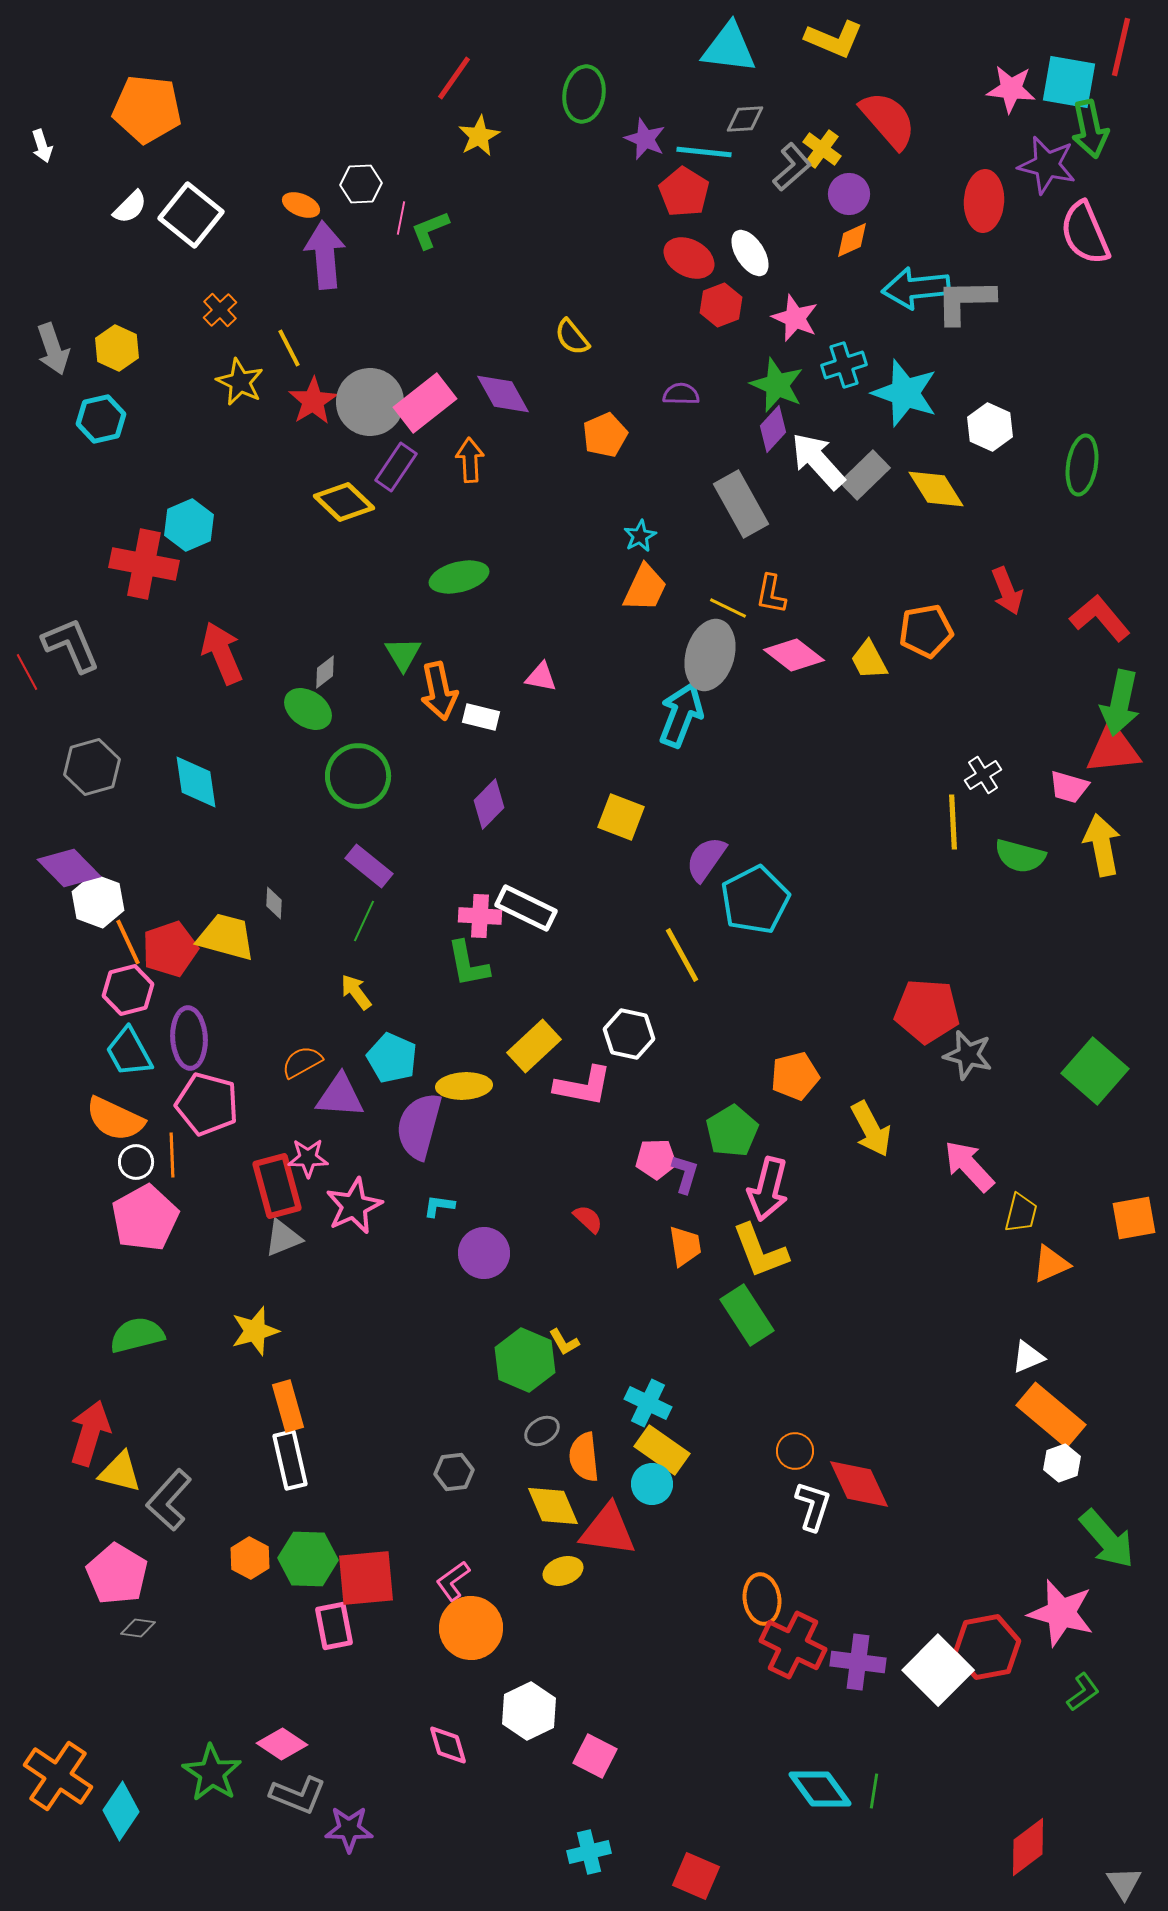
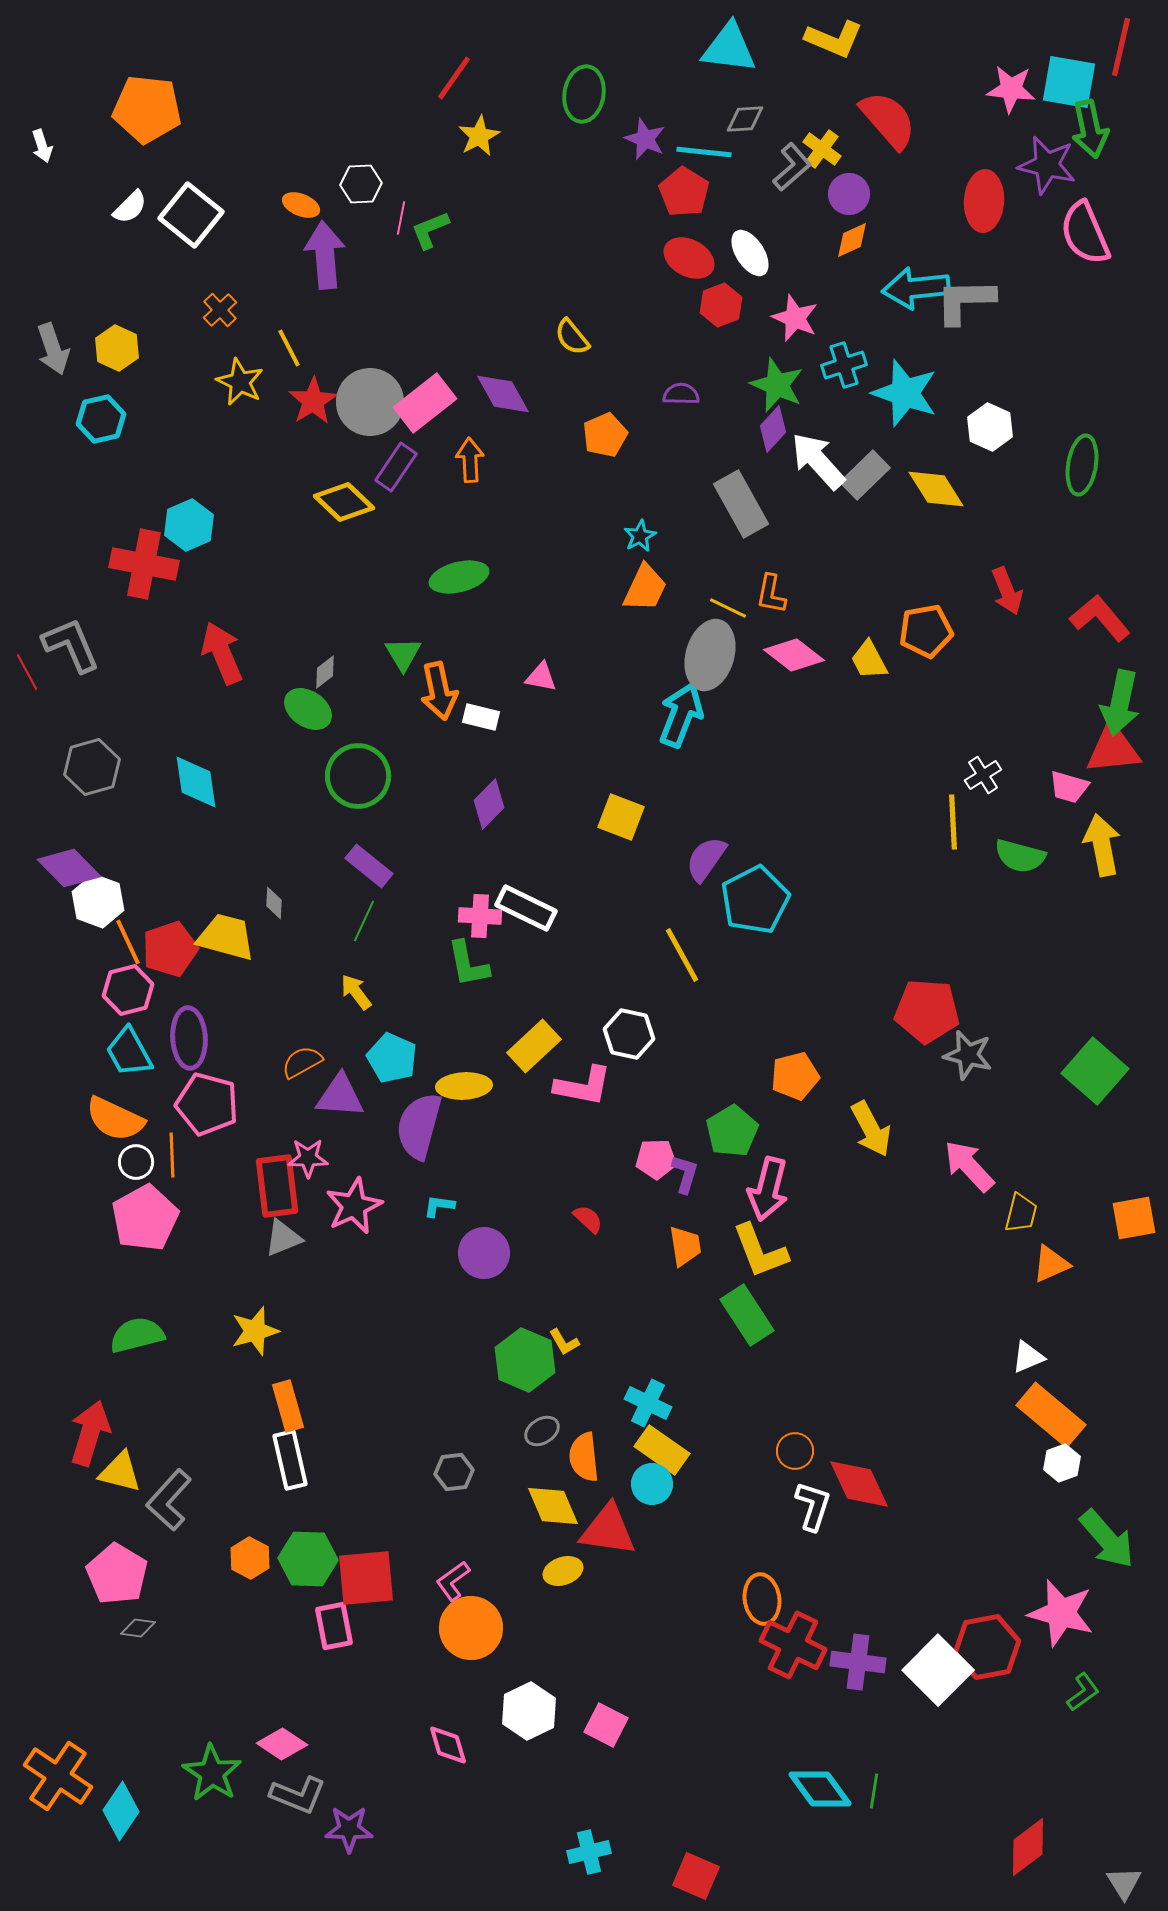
red rectangle at (277, 1186): rotated 8 degrees clockwise
pink square at (595, 1756): moved 11 px right, 31 px up
